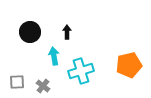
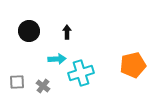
black circle: moved 1 px left, 1 px up
cyan arrow: moved 3 px right, 3 px down; rotated 96 degrees clockwise
orange pentagon: moved 4 px right
cyan cross: moved 2 px down
